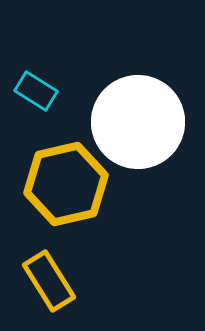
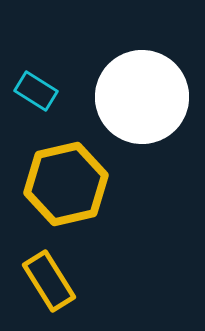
white circle: moved 4 px right, 25 px up
